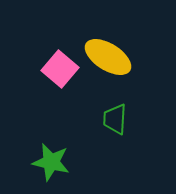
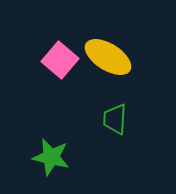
pink square: moved 9 px up
green star: moved 5 px up
